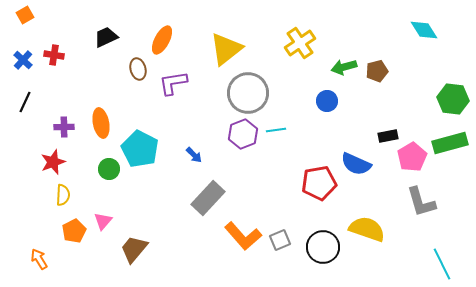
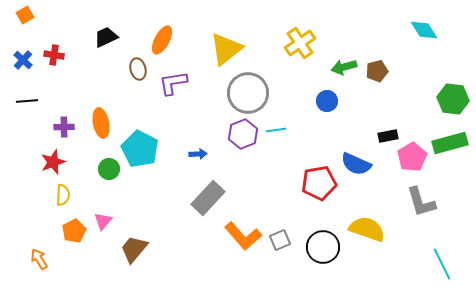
black line at (25, 102): moved 2 px right, 1 px up; rotated 60 degrees clockwise
blue arrow at (194, 155): moved 4 px right, 1 px up; rotated 48 degrees counterclockwise
